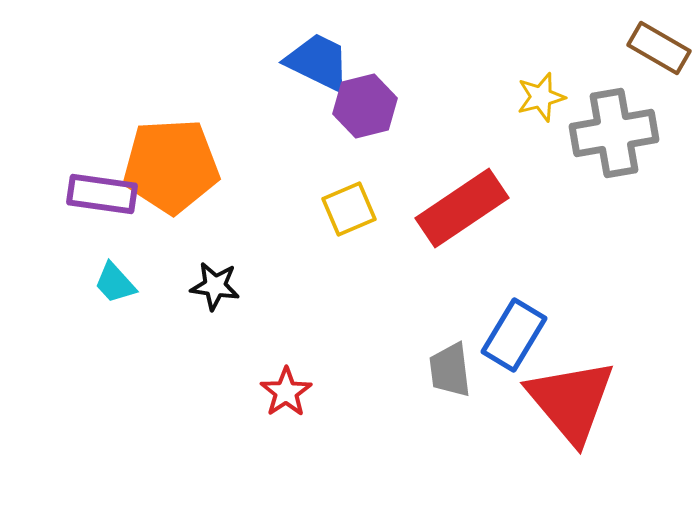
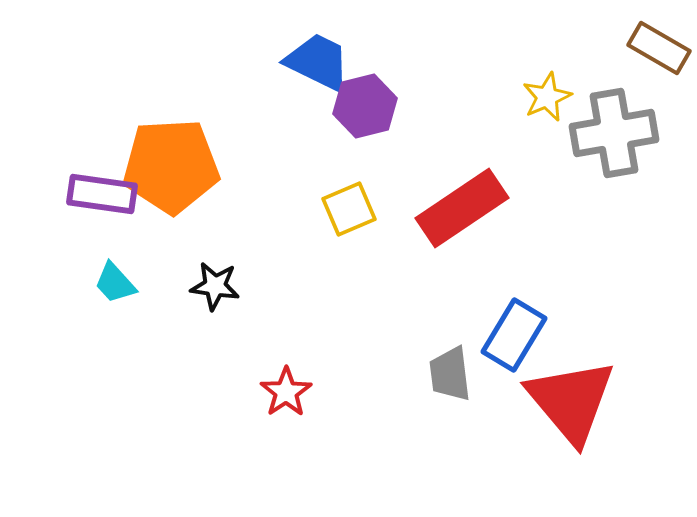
yellow star: moved 6 px right; rotated 9 degrees counterclockwise
gray trapezoid: moved 4 px down
